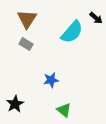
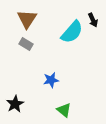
black arrow: moved 3 px left, 2 px down; rotated 24 degrees clockwise
